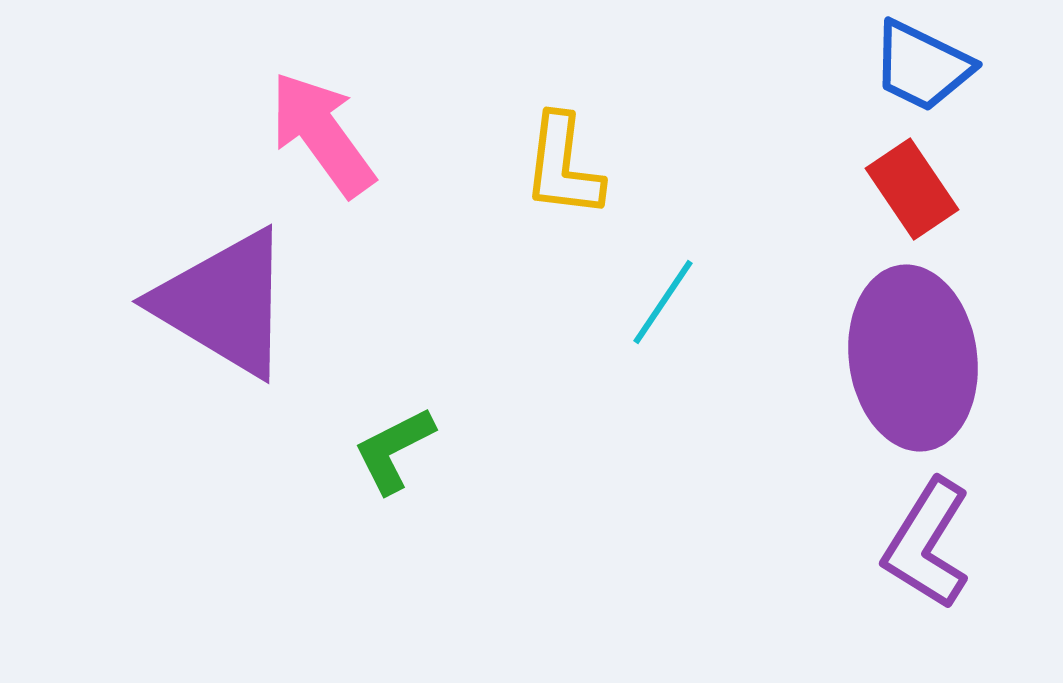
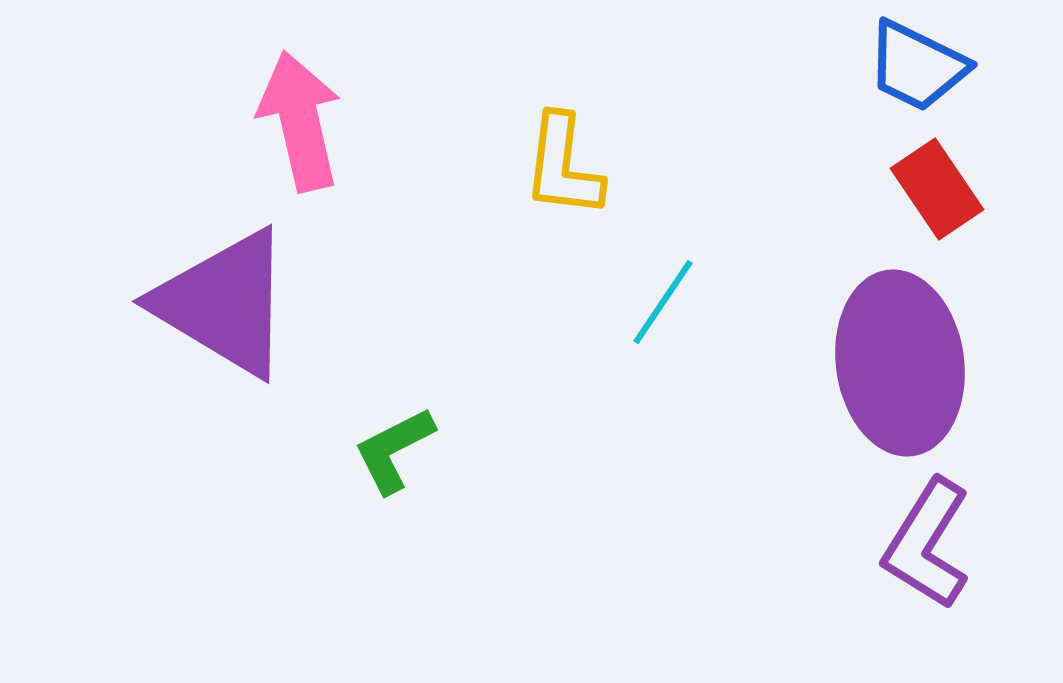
blue trapezoid: moved 5 px left
pink arrow: moved 22 px left, 13 px up; rotated 23 degrees clockwise
red rectangle: moved 25 px right
purple ellipse: moved 13 px left, 5 px down
